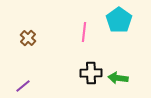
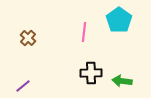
green arrow: moved 4 px right, 3 px down
